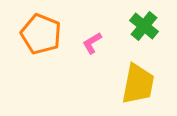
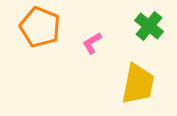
green cross: moved 5 px right
orange pentagon: moved 1 px left, 7 px up
